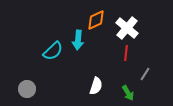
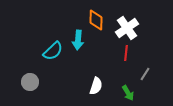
orange diamond: rotated 65 degrees counterclockwise
white cross: rotated 15 degrees clockwise
gray circle: moved 3 px right, 7 px up
